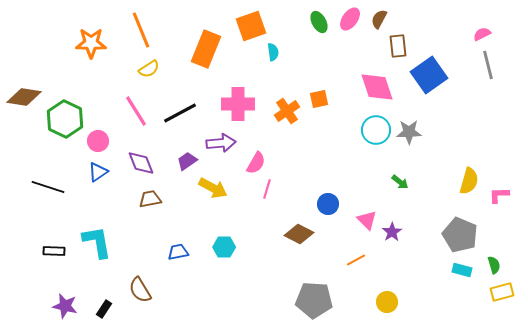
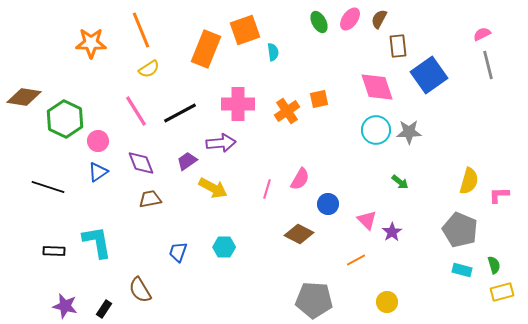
orange square at (251, 26): moved 6 px left, 4 px down
pink semicircle at (256, 163): moved 44 px right, 16 px down
gray pentagon at (460, 235): moved 5 px up
blue trapezoid at (178, 252): rotated 60 degrees counterclockwise
